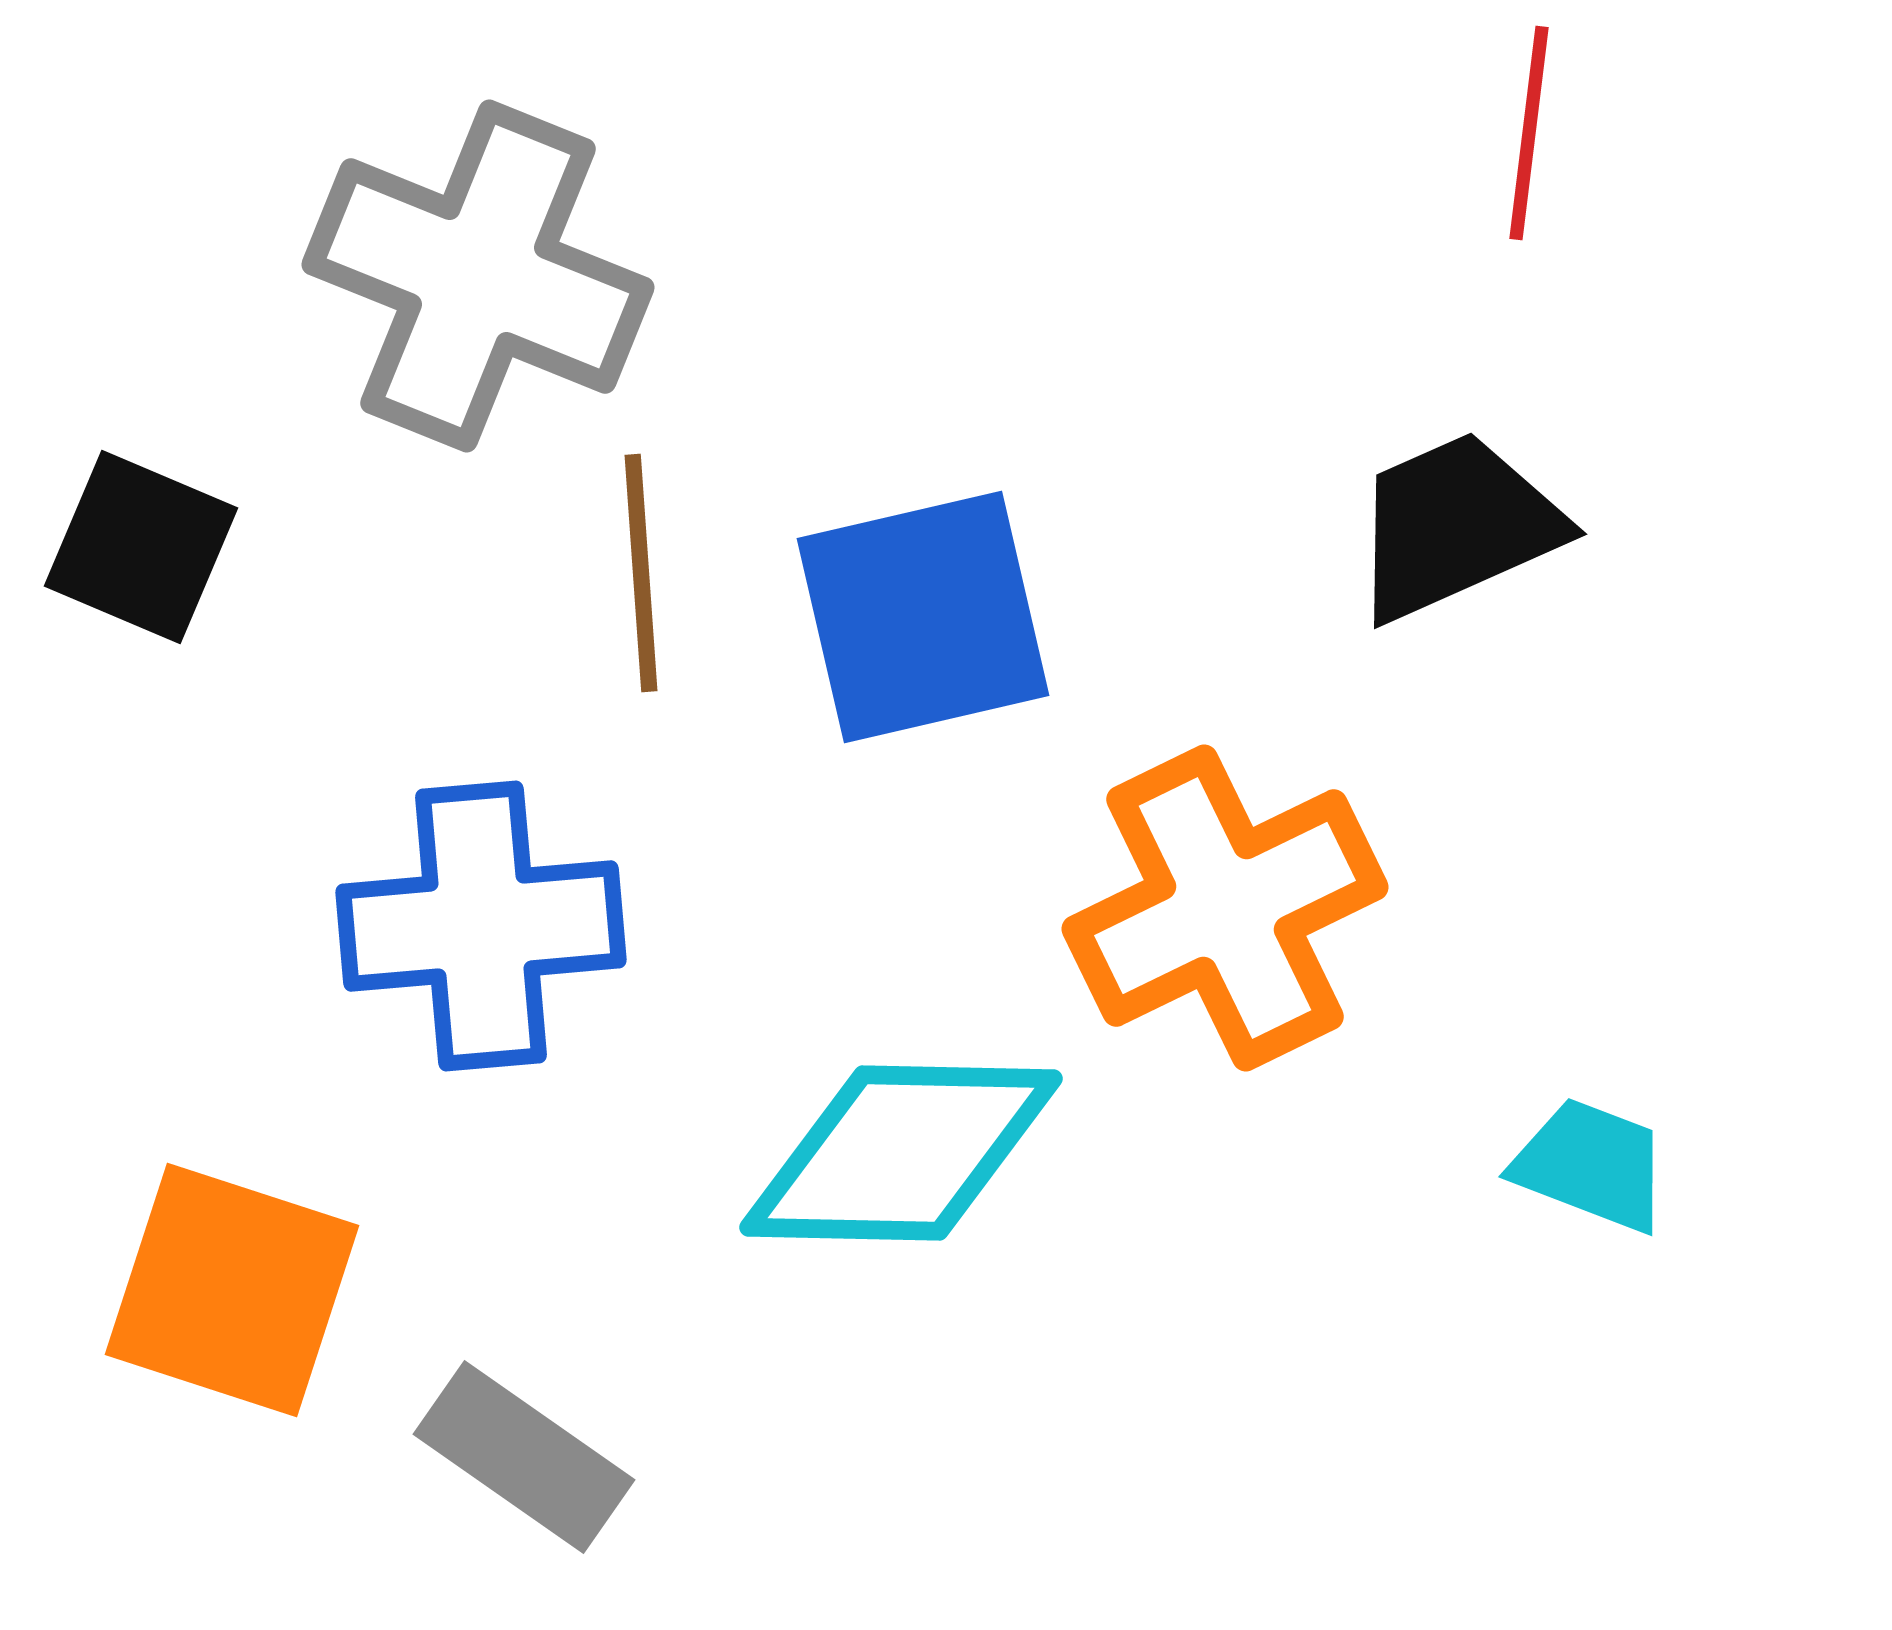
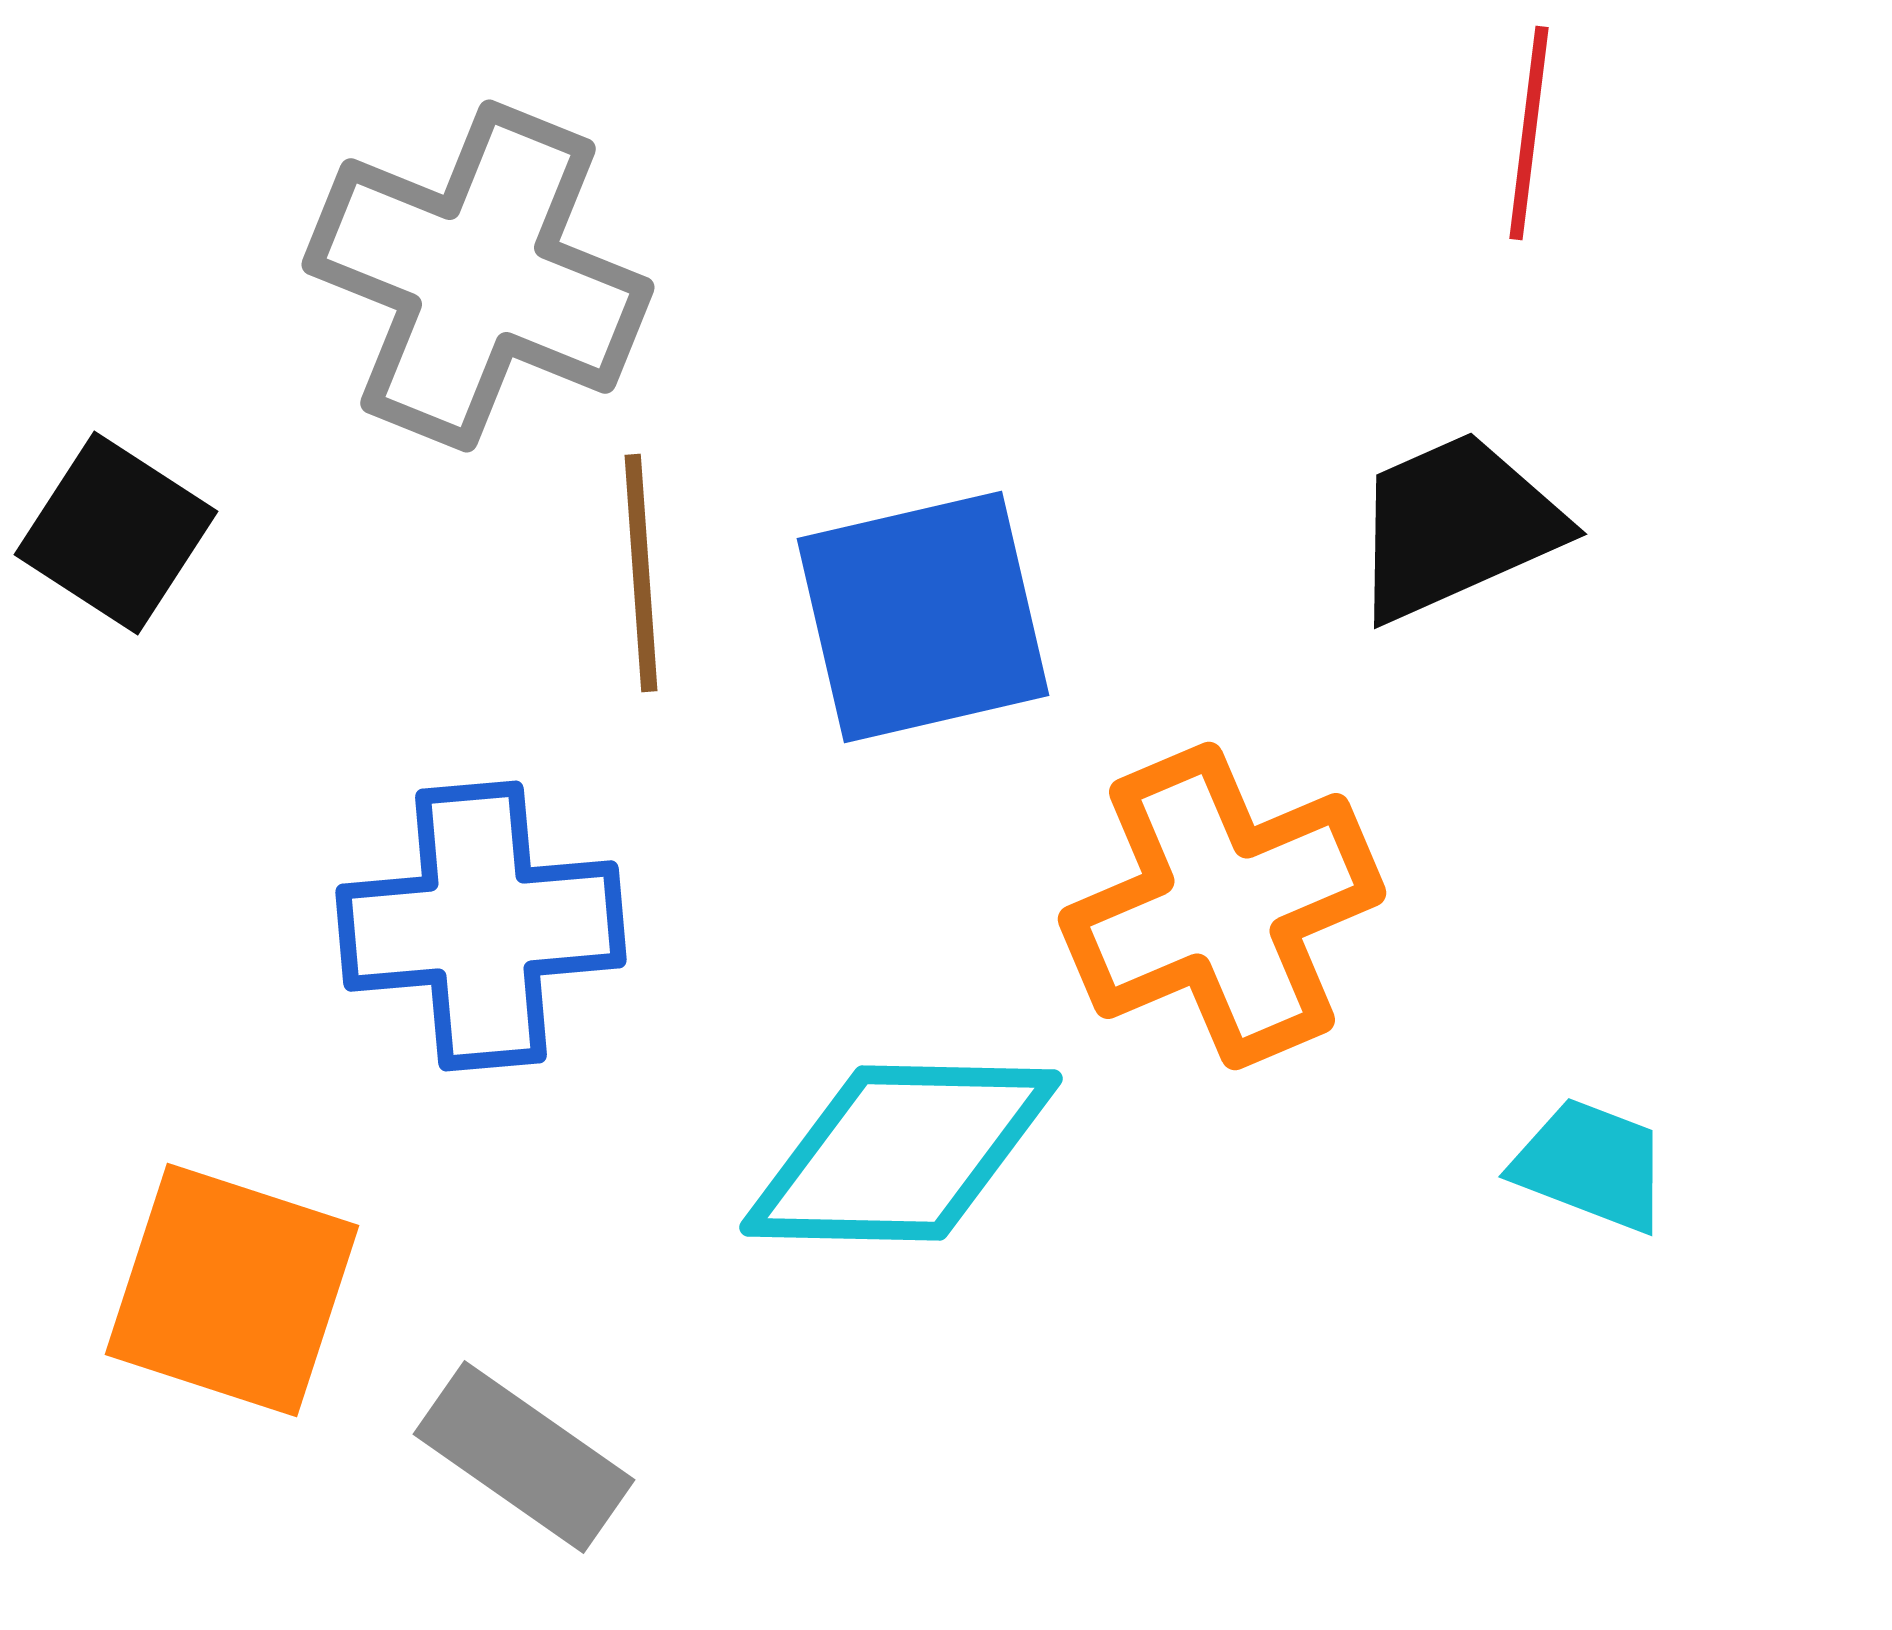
black square: moved 25 px left, 14 px up; rotated 10 degrees clockwise
orange cross: moved 3 px left, 2 px up; rotated 3 degrees clockwise
